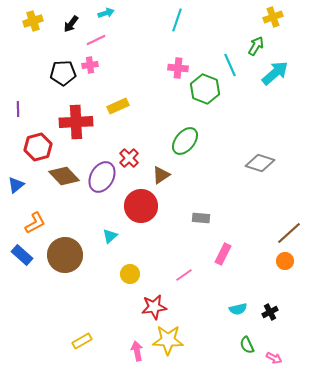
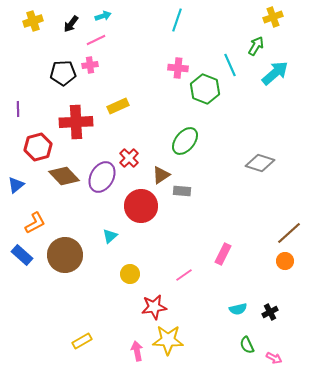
cyan arrow at (106, 13): moved 3 px left, 3 px down
gray rectangle at (201, 218): moved 19 px left, 27 px up
